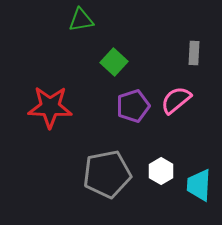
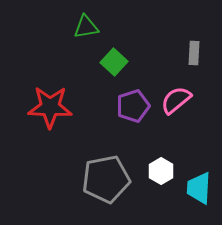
green triangle: moved 5 px right, 7 px down
gray pentagon: moved 1 px left, 5 px down
cyan trapezoid: moved 3 px down
